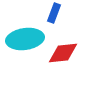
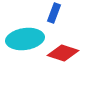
red diamond: rotated 24 degrees clockwise
